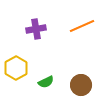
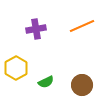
brown circle: moved 1 px right
